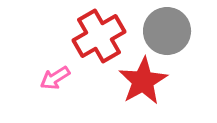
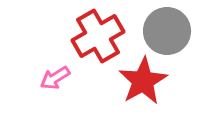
red cross: moved 1 px left
